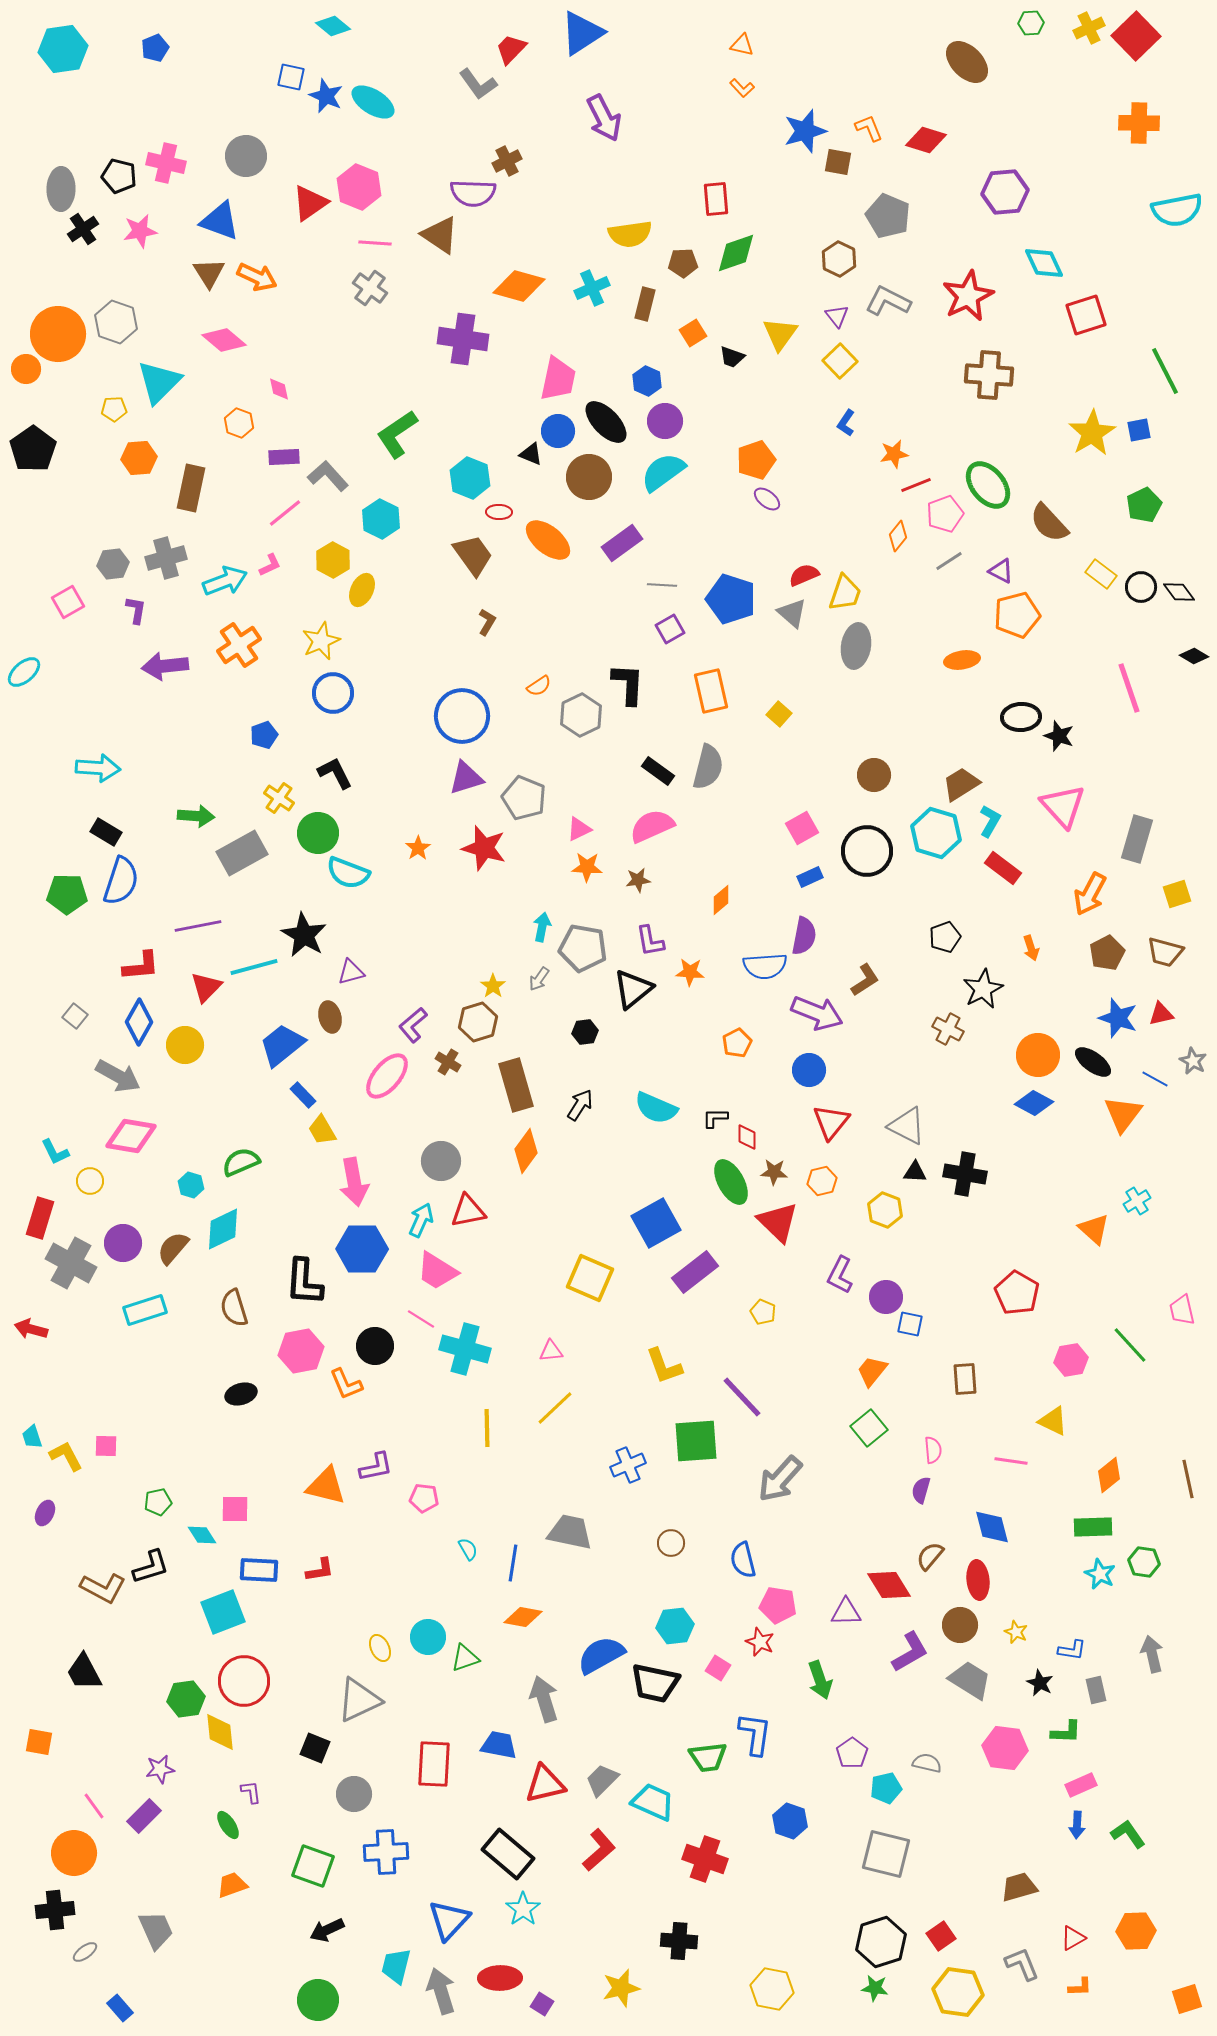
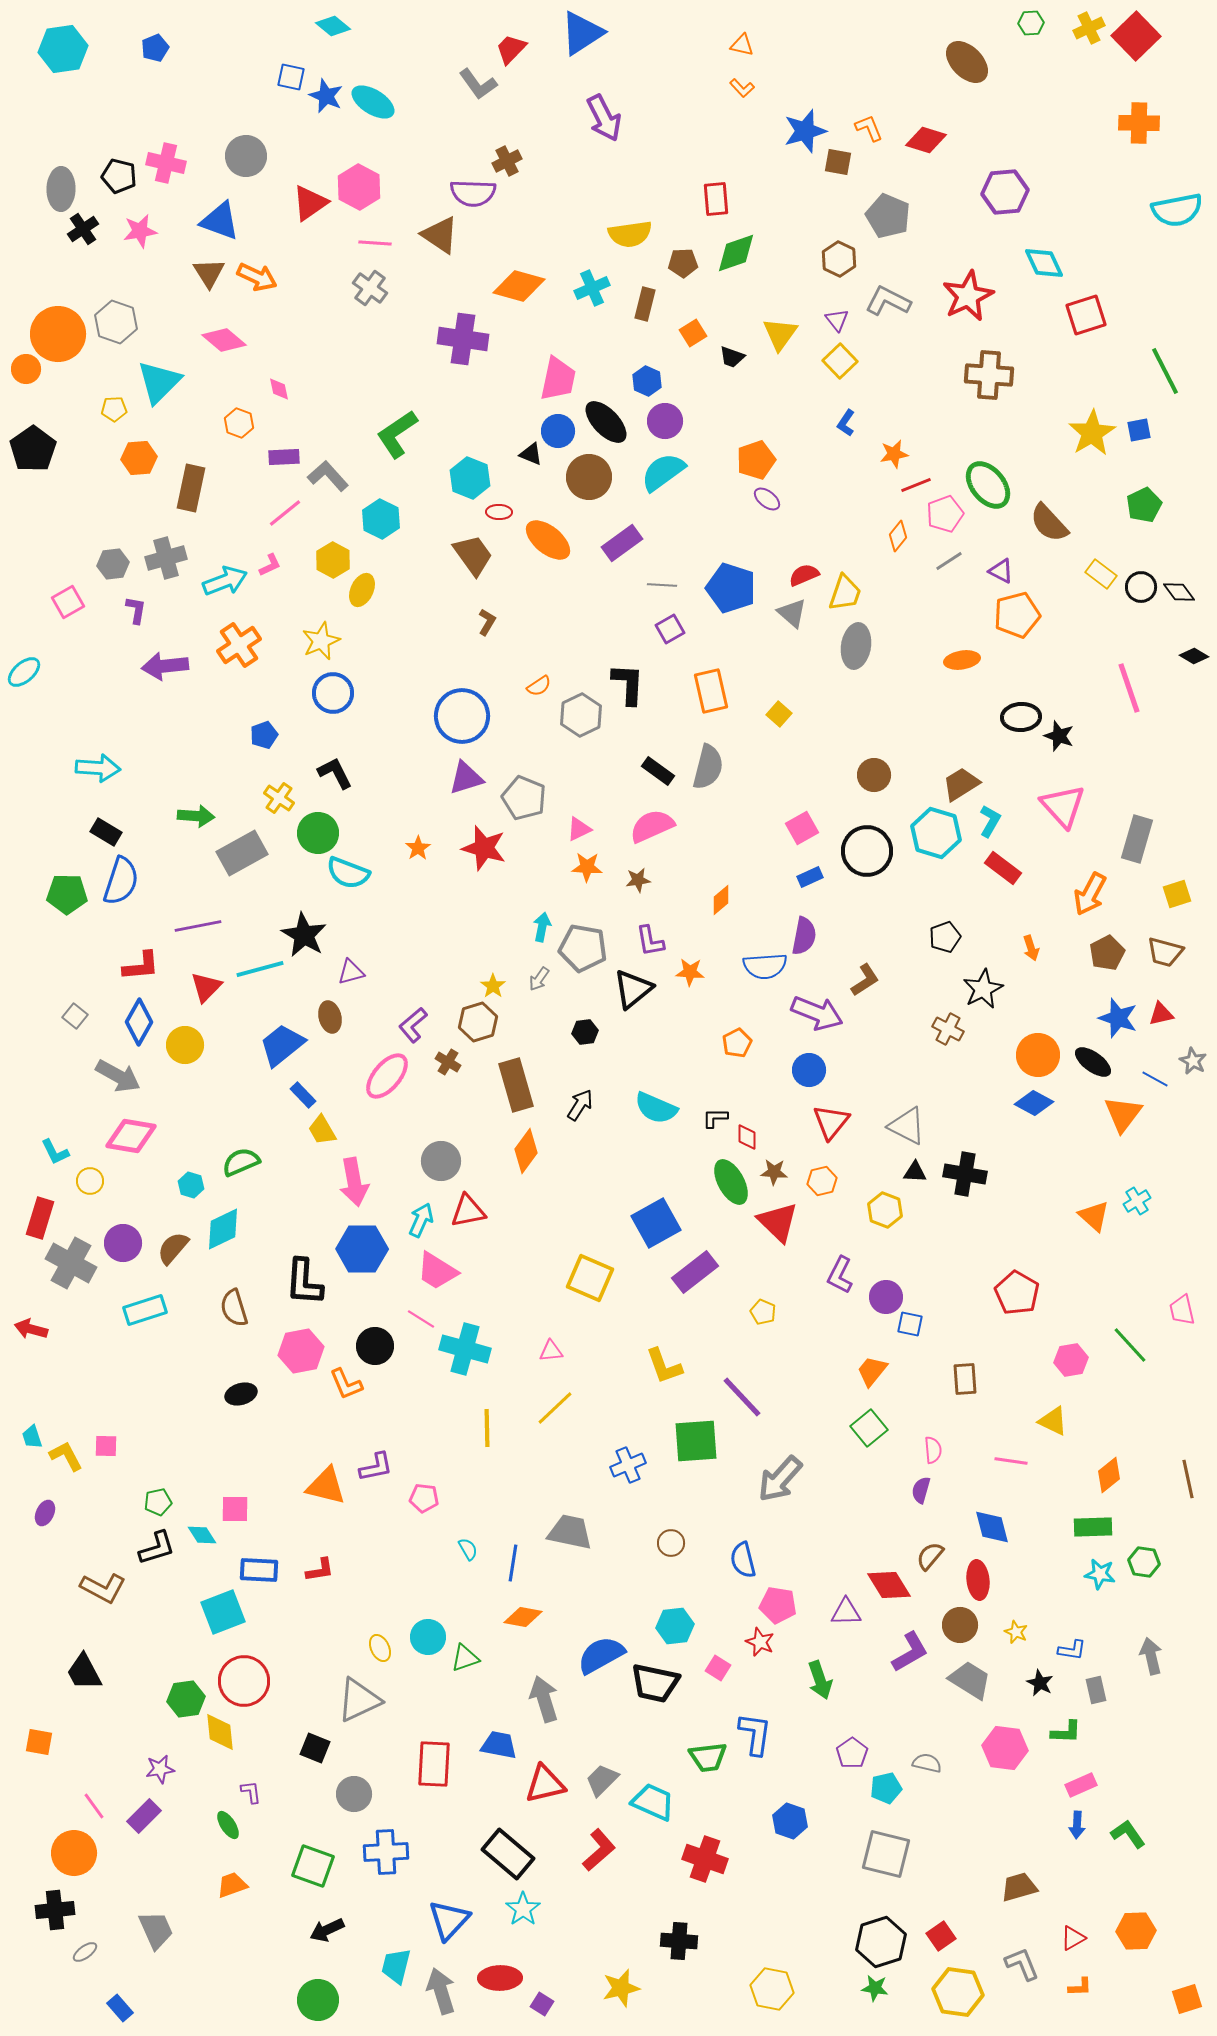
pink hexagon at (359, 187): rotated 6 degrees clockwise
purple triangle at (837, 316): moved 4 px down
blue pentagon at (731, 599): moved 11 px up
cyan line at (254, 967): moved 6 px right, 2 px down
orange triangle at (1094, 1229): moved 13 px up
black L-shape at (151, 1567): moved 6 px right, 19 px up
cyan star at (1100, 1574): rotated 16 degrees counterclockwise
gray arrow at (1152, 1654): moved 1 px left, 2 px down
